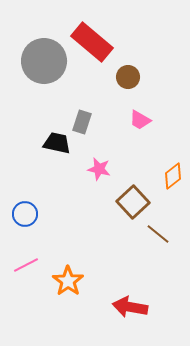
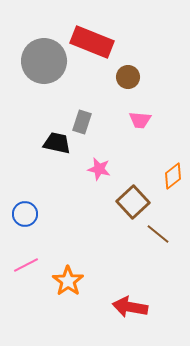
red rectangle: rotated 18 degrees counterclockwise
pink trapezoid: rotated 25 degrees counterclockwise
